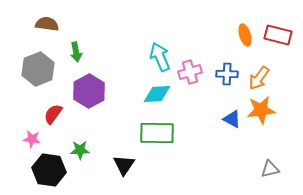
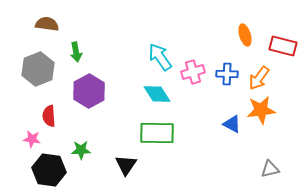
red rectangle: moved 5 px right, 11 px down
cyan arrow: rotated 12 degrees counterclockwise
pink cross: moved 3 px right
cyan diamond: rotated 60 degrees clockwise
red semicircle: moved 4 px left, 2 px down; rotated 40 degrees counterclockwise
blue triangle: moved 5 px down
green star: moved 1 px right
black triangle: moved 2 px right
